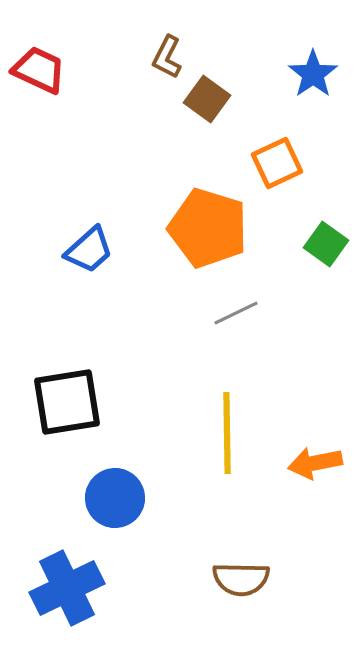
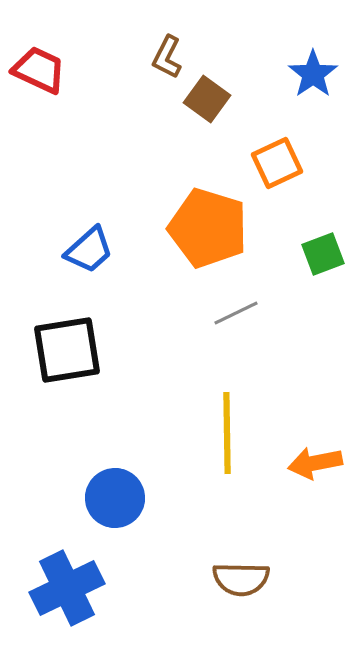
green square: moved 3 px left, 10 px down; rotated 33 degrees clockwise
black square: moved 52 px up
